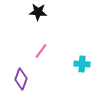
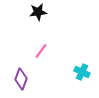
black star: rotated 12 degrees counterclockwise
cyan cross: moved 8 px down; rotated 21 degrees clockwise
